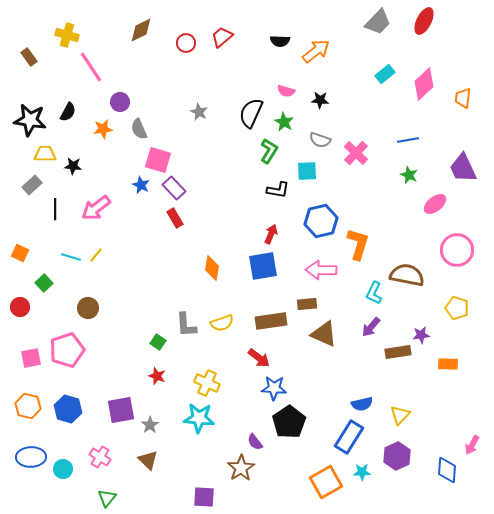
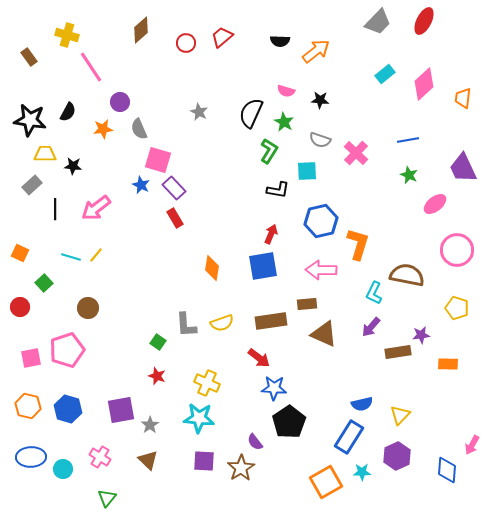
brown diamond at (141, 30): rotated 16 degrees counterclockwise
purple square at (204, 497): moved 36 px up
